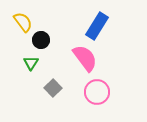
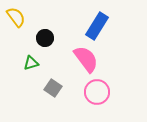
yellow semicircle: moved 7 px left, 5 px up
black circle: moved 4 px right, 2 px up
pink semicircle: moved 1 px right, 1 px down
green triangle: rotated 42 degrees clockwise
gray square: rotated 12 degrees counterclockwise
